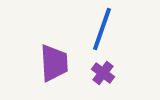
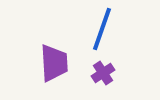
purple cross: rotated 20 degrees clockwise
